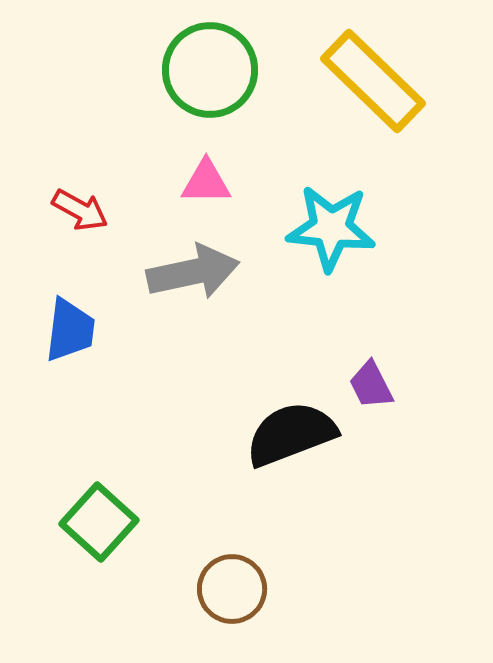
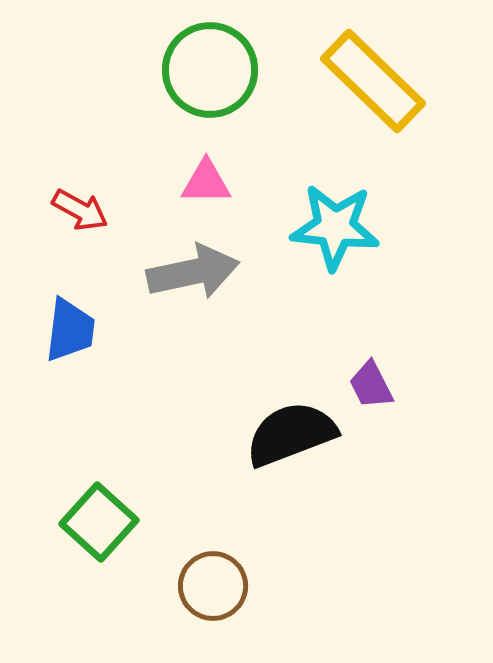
cyan star: moved 4 px right, 1 px up
brown circle: moved 19 px left, 3 px up
